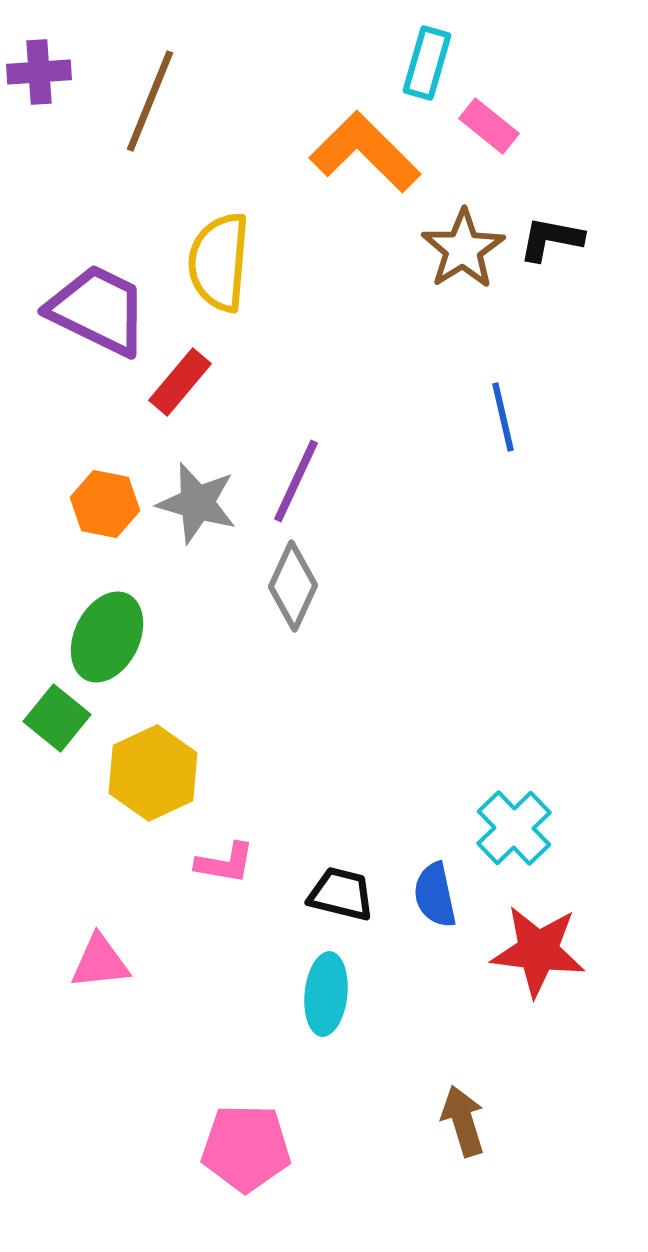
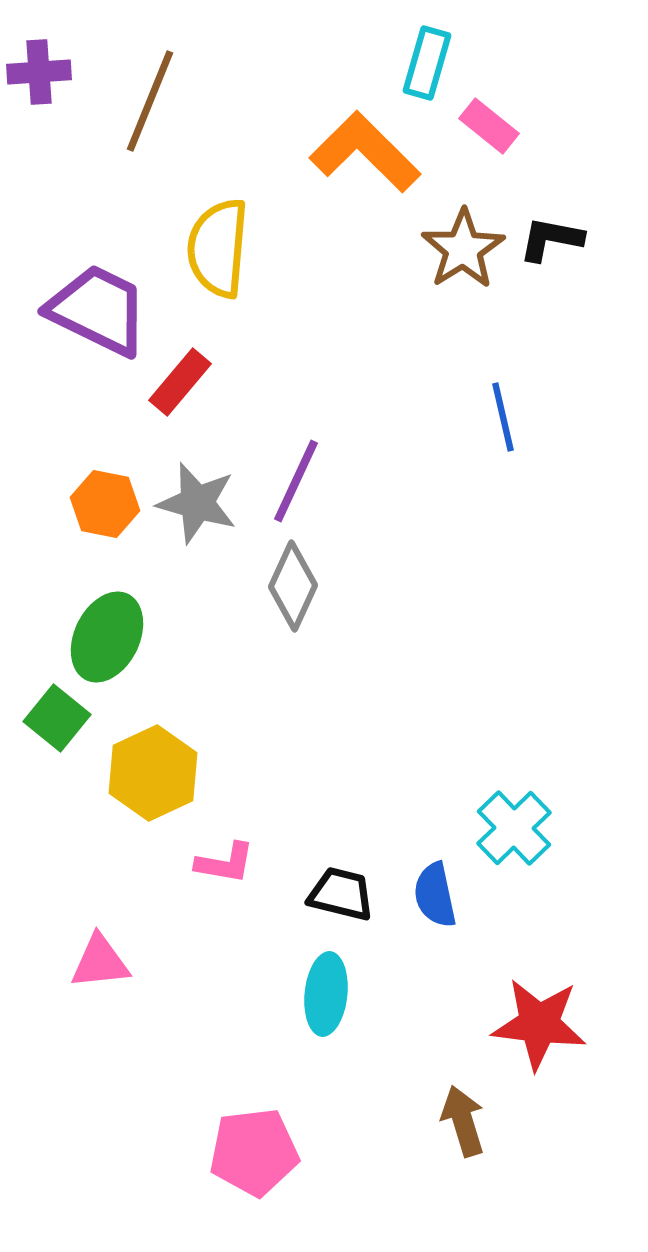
yellow semicircle: moved 1 px left, 14 px up
red star: moved 1 px right, 73 px down
pink pentagon: moved 8 px right, 4 px down; rotated 8 degrees counterclockwise
